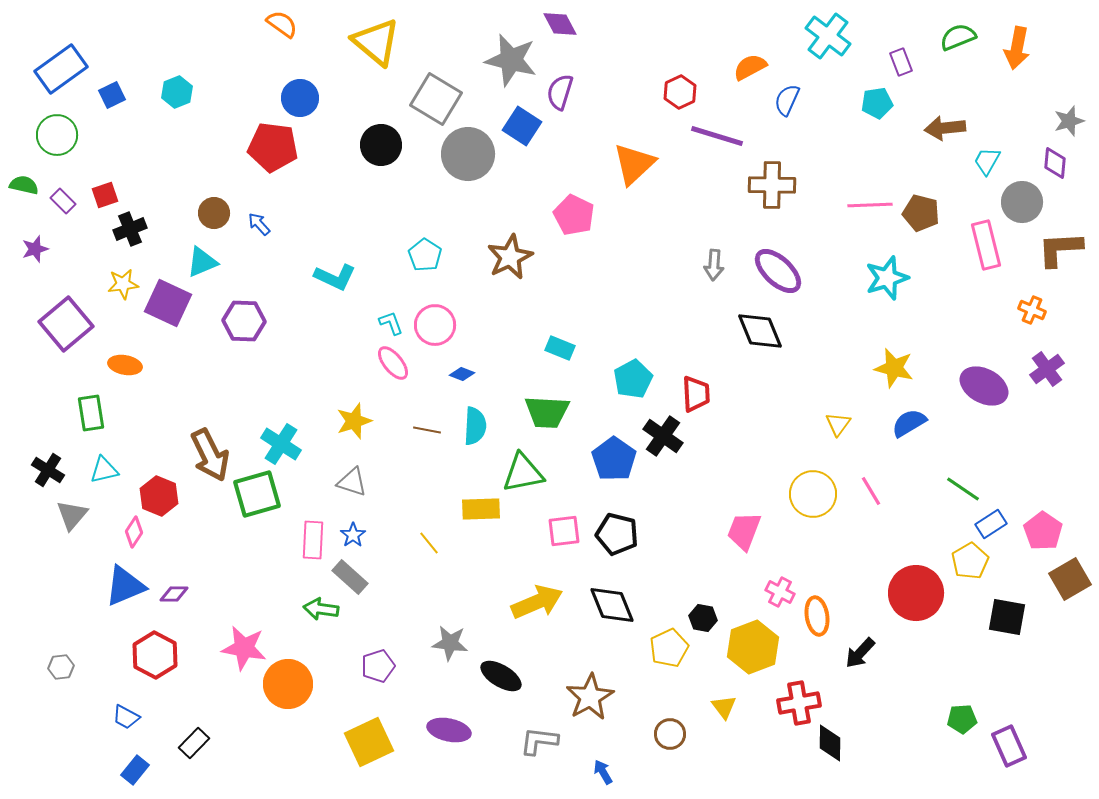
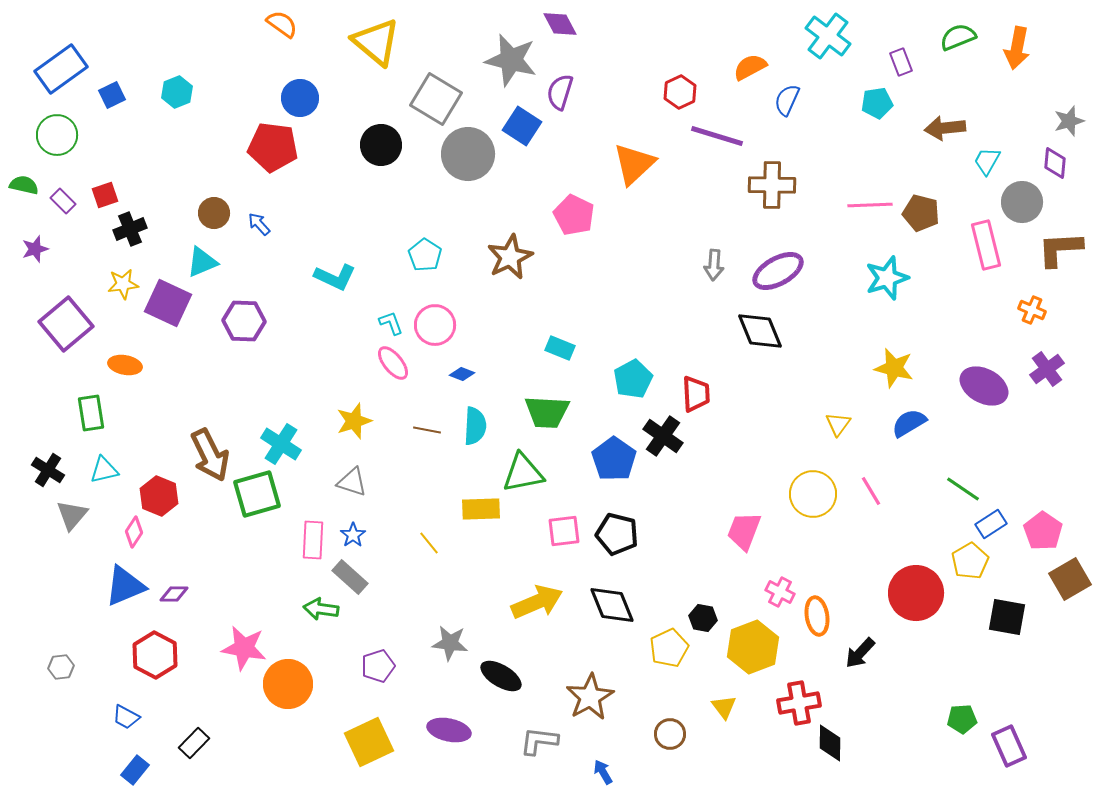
purple ellipse at (778, 271): rotated 72 degrees counterclockwise
